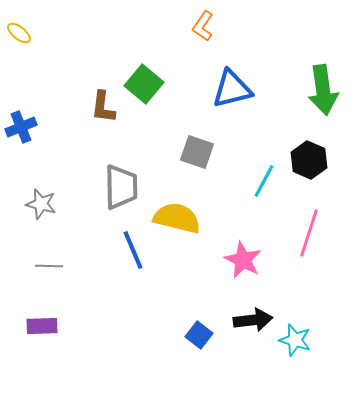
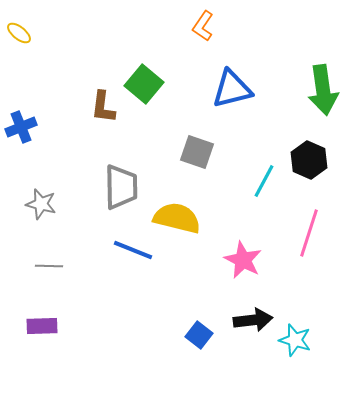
blue line: rotated 45 degrees counterclockwise
